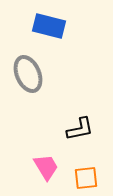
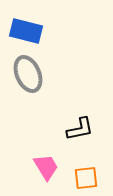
blue rectangle: moved 23 px left, 5 px down
